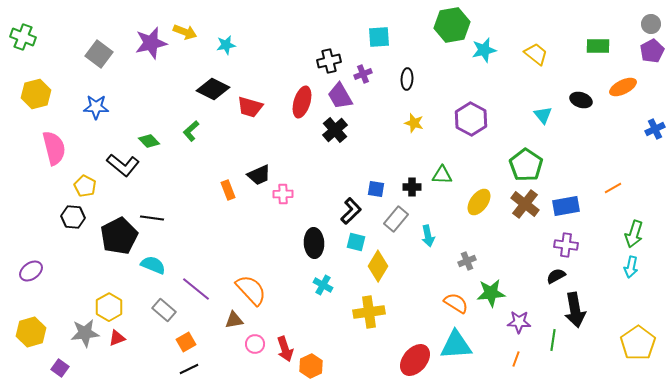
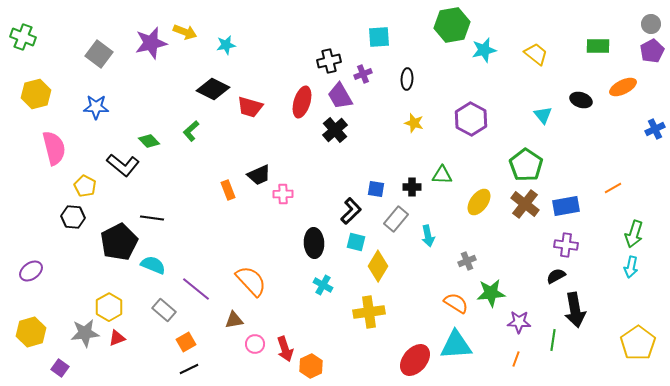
black pentagon at (119, 236): moved 6 px down
orange semicircle at (251, 290): moved 9 px up
